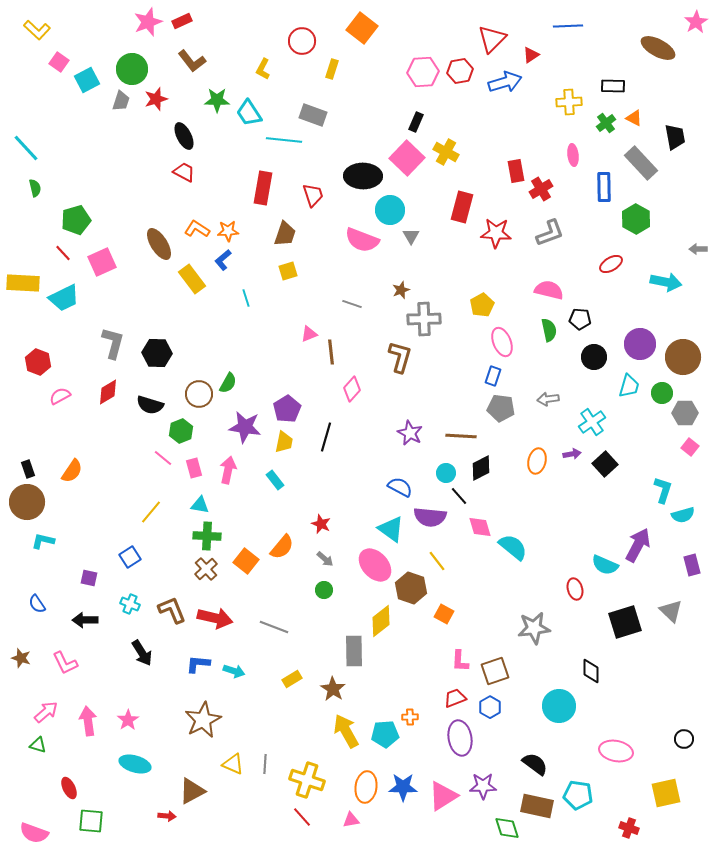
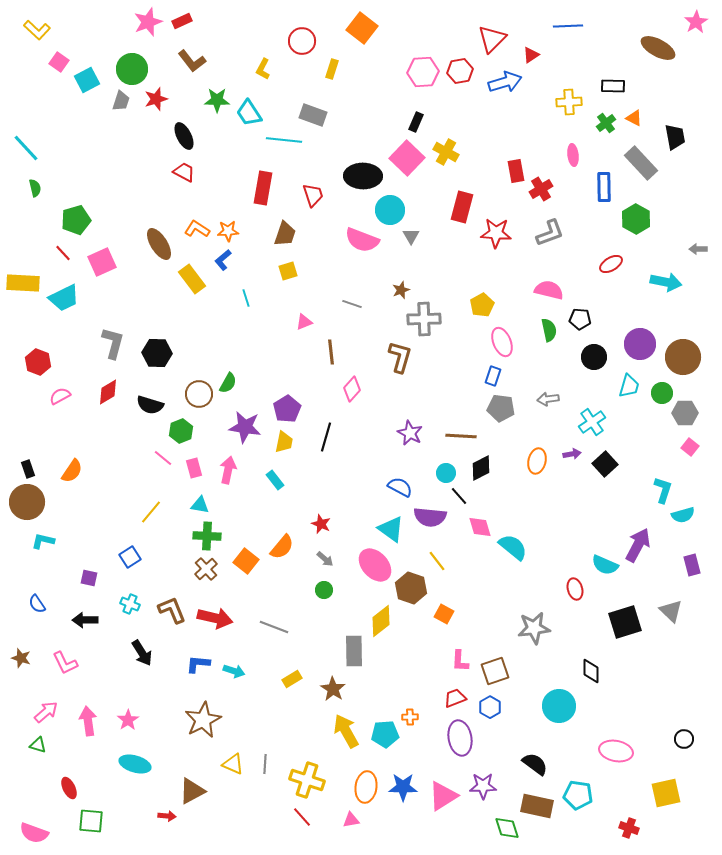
pink triangle at (309, 334): moved 5 px left, 12 px up
